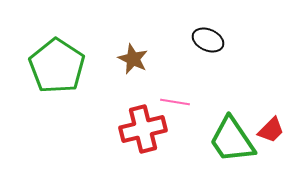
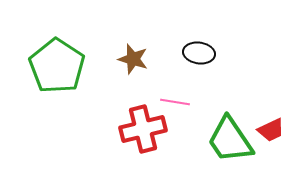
black ellipse: moved 9 px left, 13 px down; rotated 16 degrees counterclockwise
brown star: rotated 8 degrees counterclockwise
red trapezoid: rotated 20 degrees clockwise
green trapezoid: moved 2 px left
